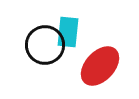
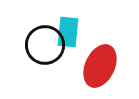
red ellipse: rotated 18 degrees counterclockwise
